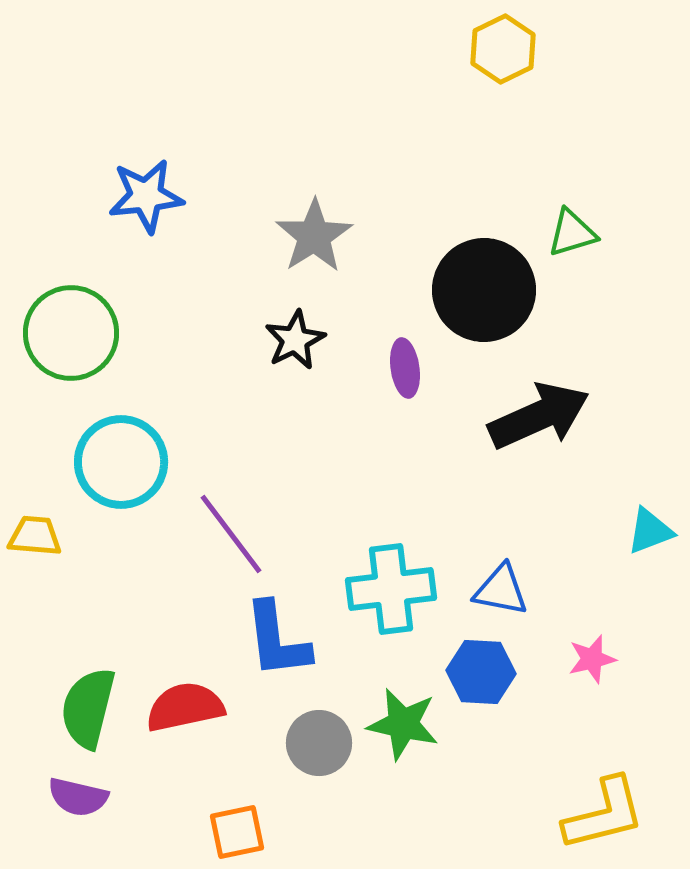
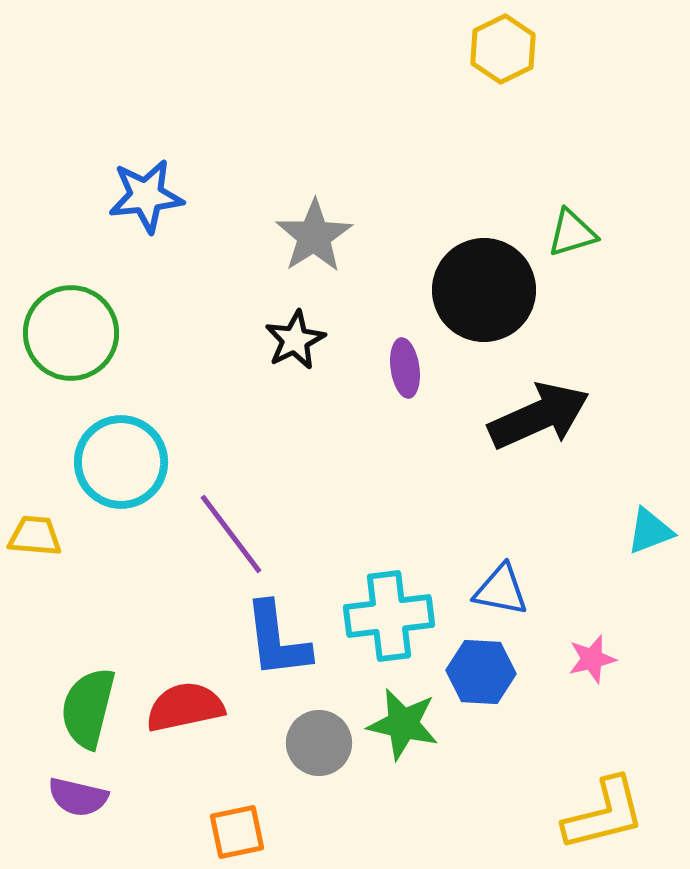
cyan cross: moved 2 px left, 27 px down
